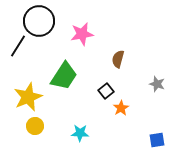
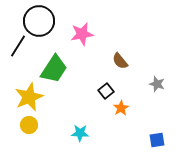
brown semicircle: moved 2 px right, 2 px down; rotated 54 degrees counterclockwise
green trapezoid: moved 10 px left, 7 px up
yellow star: moved 1 px right
yellow circle: moved 6 px left, 1 px up
